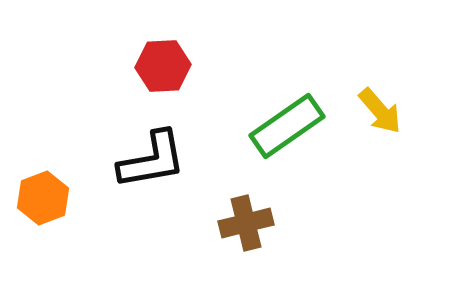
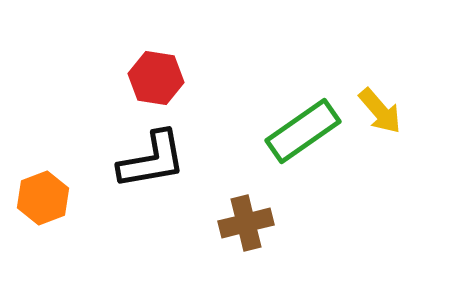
red hexagon: moved 7 px left, 12 px down; rotated 12 degrees clockwise
green rectangle: moved 16 px right, 5 px down
